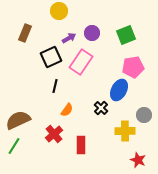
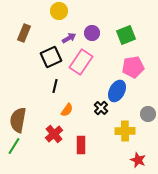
brown rectangle: moved 1 px left
blue ellipse: moved 2 px left, 1 px down
gray circle: moved 4 px right, 1 px up
brown semicircle: rotated 55 degrees counterclockwise
